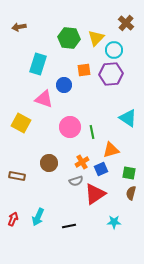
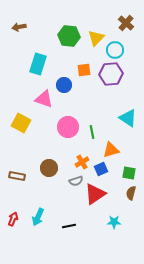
green hexagon: moved 2 px up
cyan circle: moved 1 px right
pink circle: moved 2 px left
brown circle: moved 5 px down
